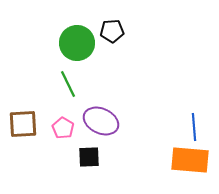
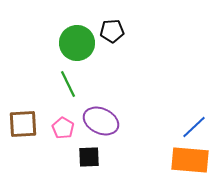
blue line: rotated 52 degrees clockwise
